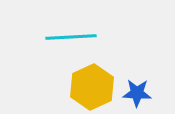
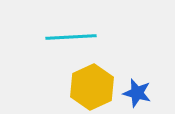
blue star: rotated 12 degrees clockwise
